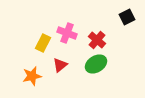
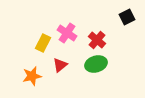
pink cross: rotated 12 degrees clockwise
green ellipse: rotated 15 degrees clockwise
